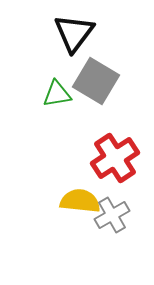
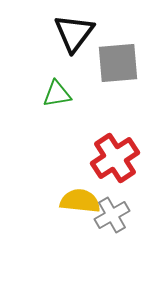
gray square: moved 22 px right, 18 px up; rotated 36 degrees counterclockwise
